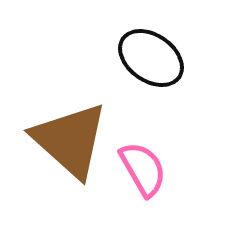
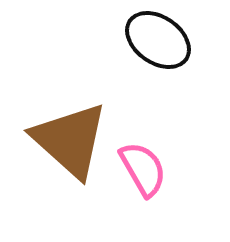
black ellipse: moved 7 px right, 18 px up
